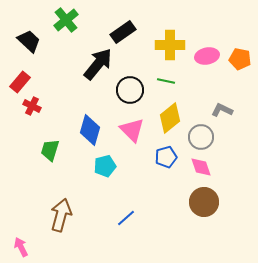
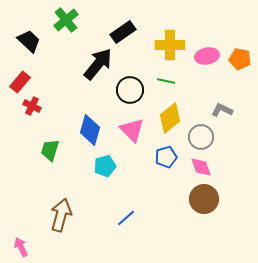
brown circle: moved 3 px up
